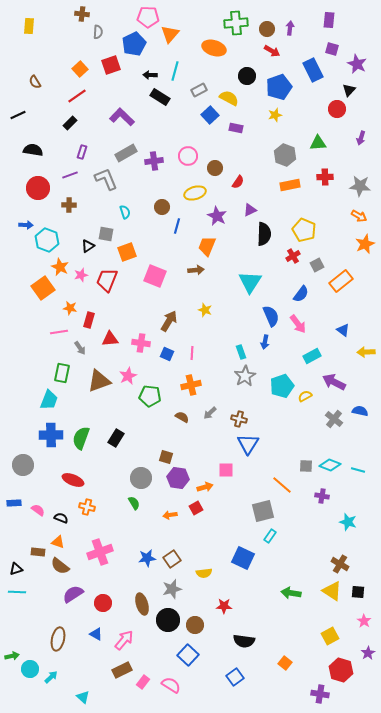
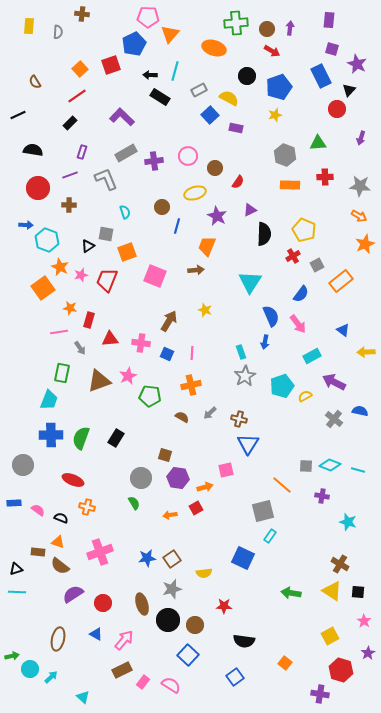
gray semicircle at (98, 32): moved 40 px left
blue rectangle at (313, 70): moved 8 px right, 6 px down
orange rectangle at (290, 185): rotated 12 degrees clockwise
brown square at (166, 457): moved 1 px left, 2 px up
pink square at (226, 470): rotated 14 degrees counterclockwise
